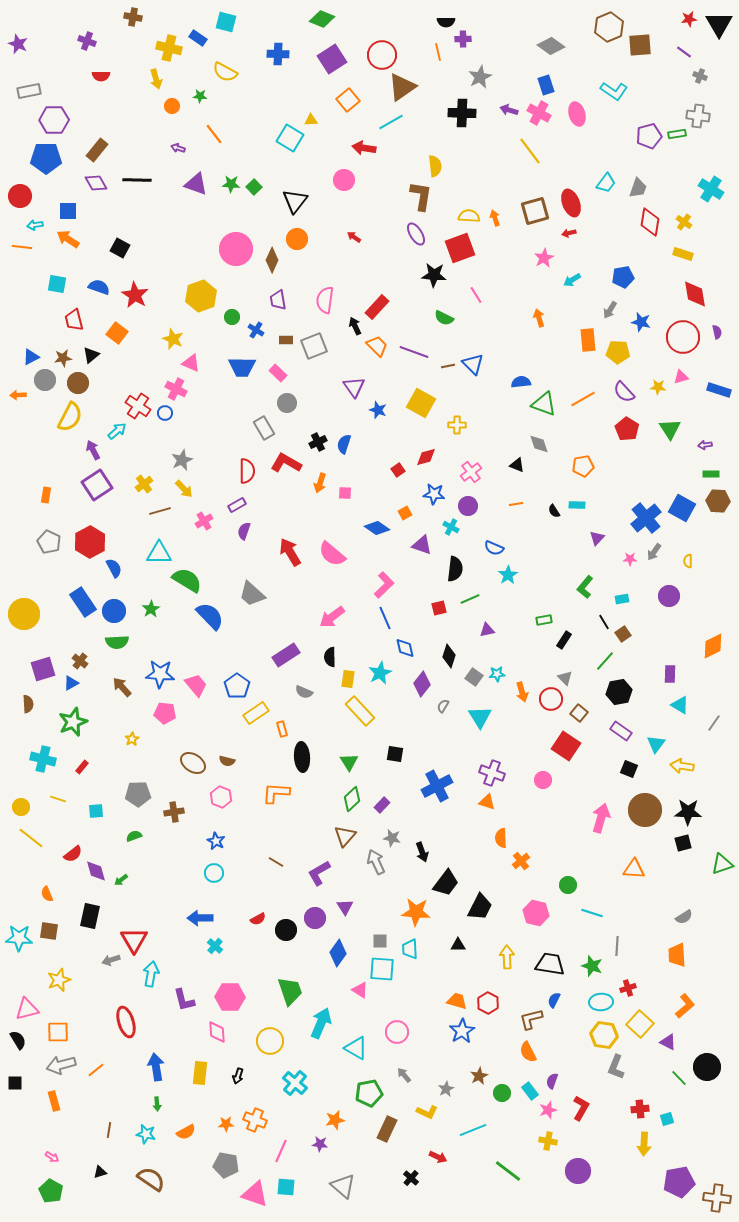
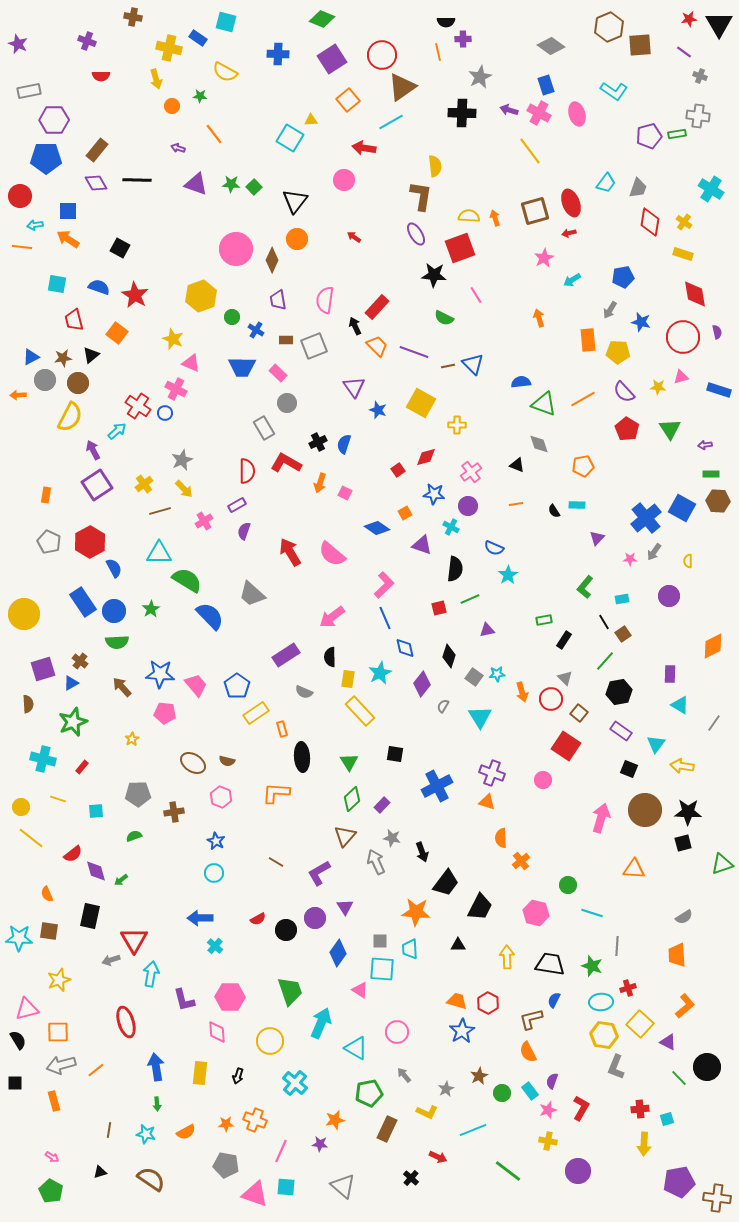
pink square at (345, 493): rotated 24 degrees clockwise
